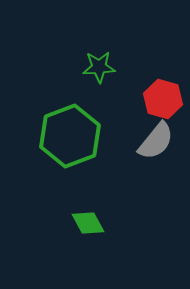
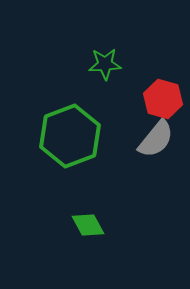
green star: moved 6 px right, 3 px up
gray semicircle: moved 2 px up
green diamond: moved 2 px down
